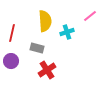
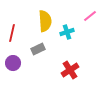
gray rectangle: moved 1 px right, 1 px down; rotated 40 degrees counterclockwise
purple circle: moved 2 px right, 2 px down
red cross: moved 23 px right
